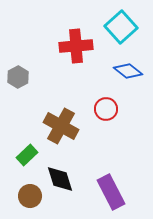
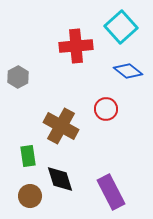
green rectangle: moved 1 px right, 1 px down; rotated 55 degrees counterclockwise
